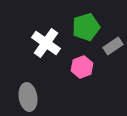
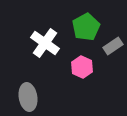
green pentagon: rotated 12 degrees counterclockwise
white cross: moved 1 px left
pink hexagon: rotated 15 degrees counterclockwise
